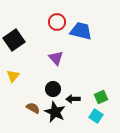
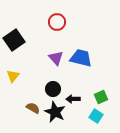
blue trapezoid: moved 27 px down
